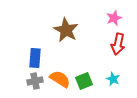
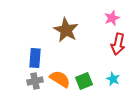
pink star: moved 2 px left
